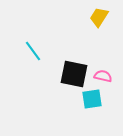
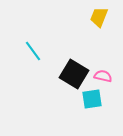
yellow trapezoid: rotated 10 degrees counterclockwise
black square: rotated 20 degrees clockwise
